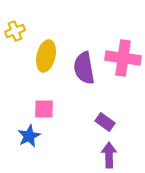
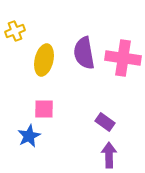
yellow ellipse: moved 2 px left, 4 px down
purple semicircle: moved 15 px up
